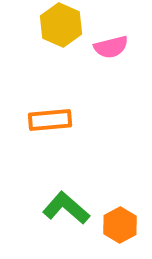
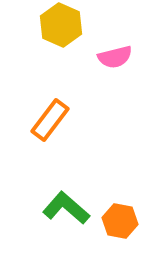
pink semicircle: moved 4 px right, 10 px down
orange rectangle: rotated 48 degrees counterclockwise
orange hexagon: moved 4 px up; rotated 20 degrees counterclockwise
